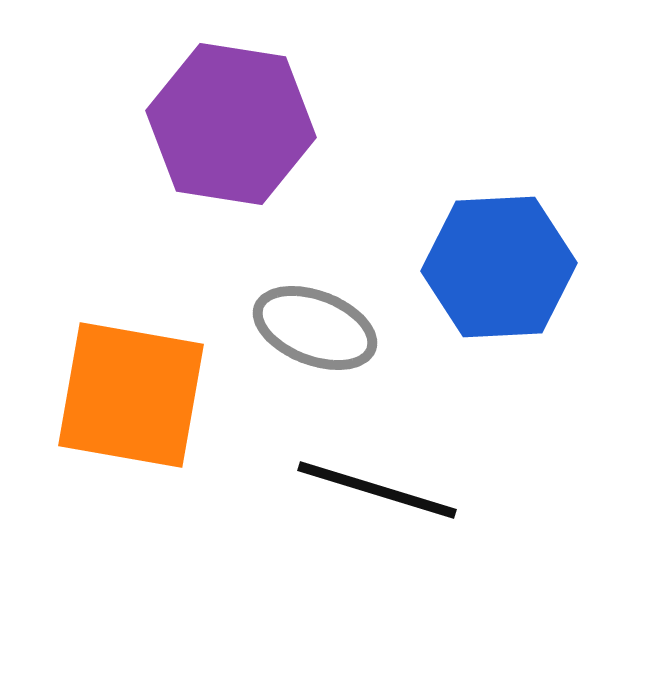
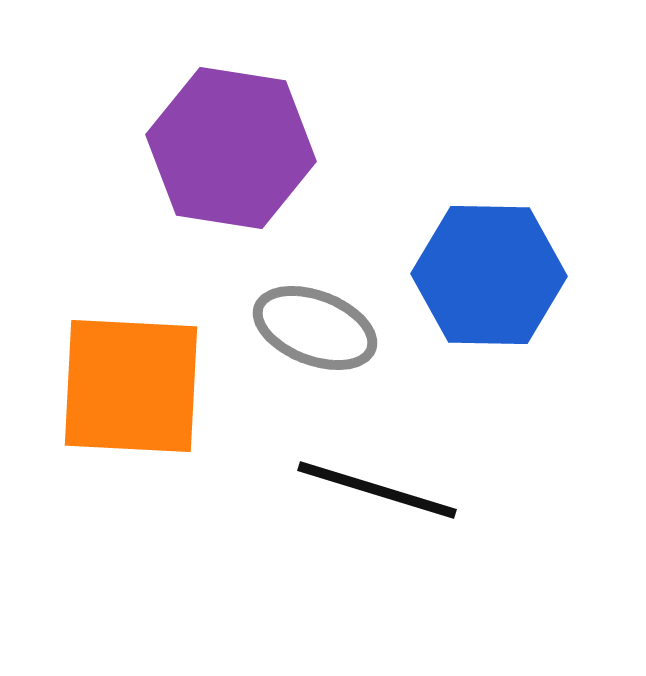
purple hexagon: moved 24 px down
blue hexagon: moved 10 px left, 8 px down; rotated 4 degrees clockwise
orange square: moved 9 px up; rotated 7 degrees counterclockwise
